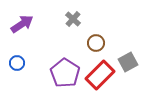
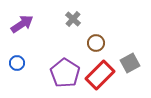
gray square: moved 2 px right, 1 px down
